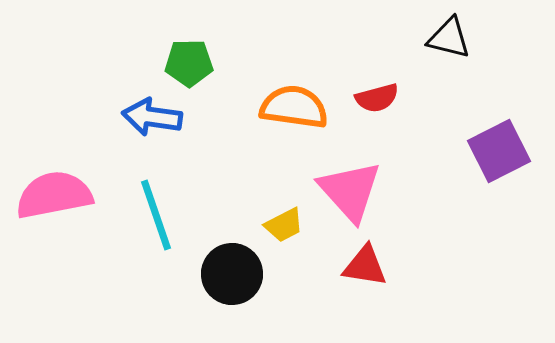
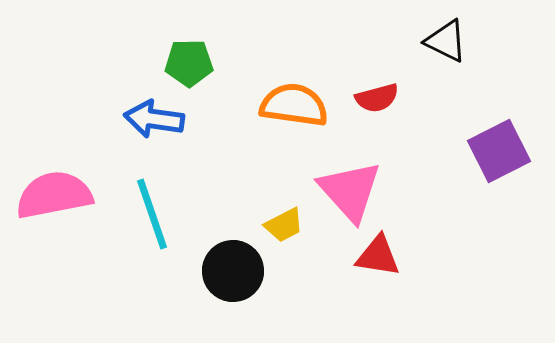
black triangle: moved 3 px left, 3 px down; rotated 12 degrees clockwise
orange semicircle: moved 2 px up
blue arrow: moved 2 px right, 2 px down
cyan line: moved 4 px left, 1 px up
red triangle: moved 13 px right, 10 px up
black circle: moved 1 px right, 3 px up
